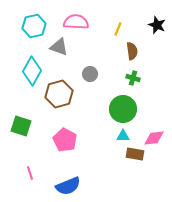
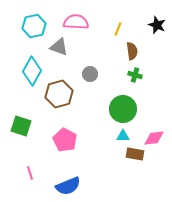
green cross: moved 2 px right, 3 px up
